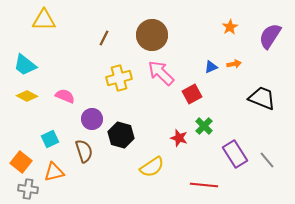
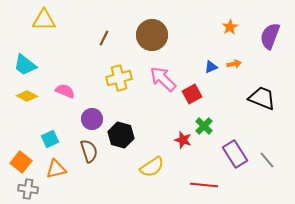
purple semicircle: rotated 12 degrees counterclockwise
pink arrow: moved 2 px right, 6 px down
pink semicircle: moved 5 px up
red star: moved 4 px right, 2 px down
brown semicircle: moved 5 px right
orange triangle: moved 2 px right, 3 px up
